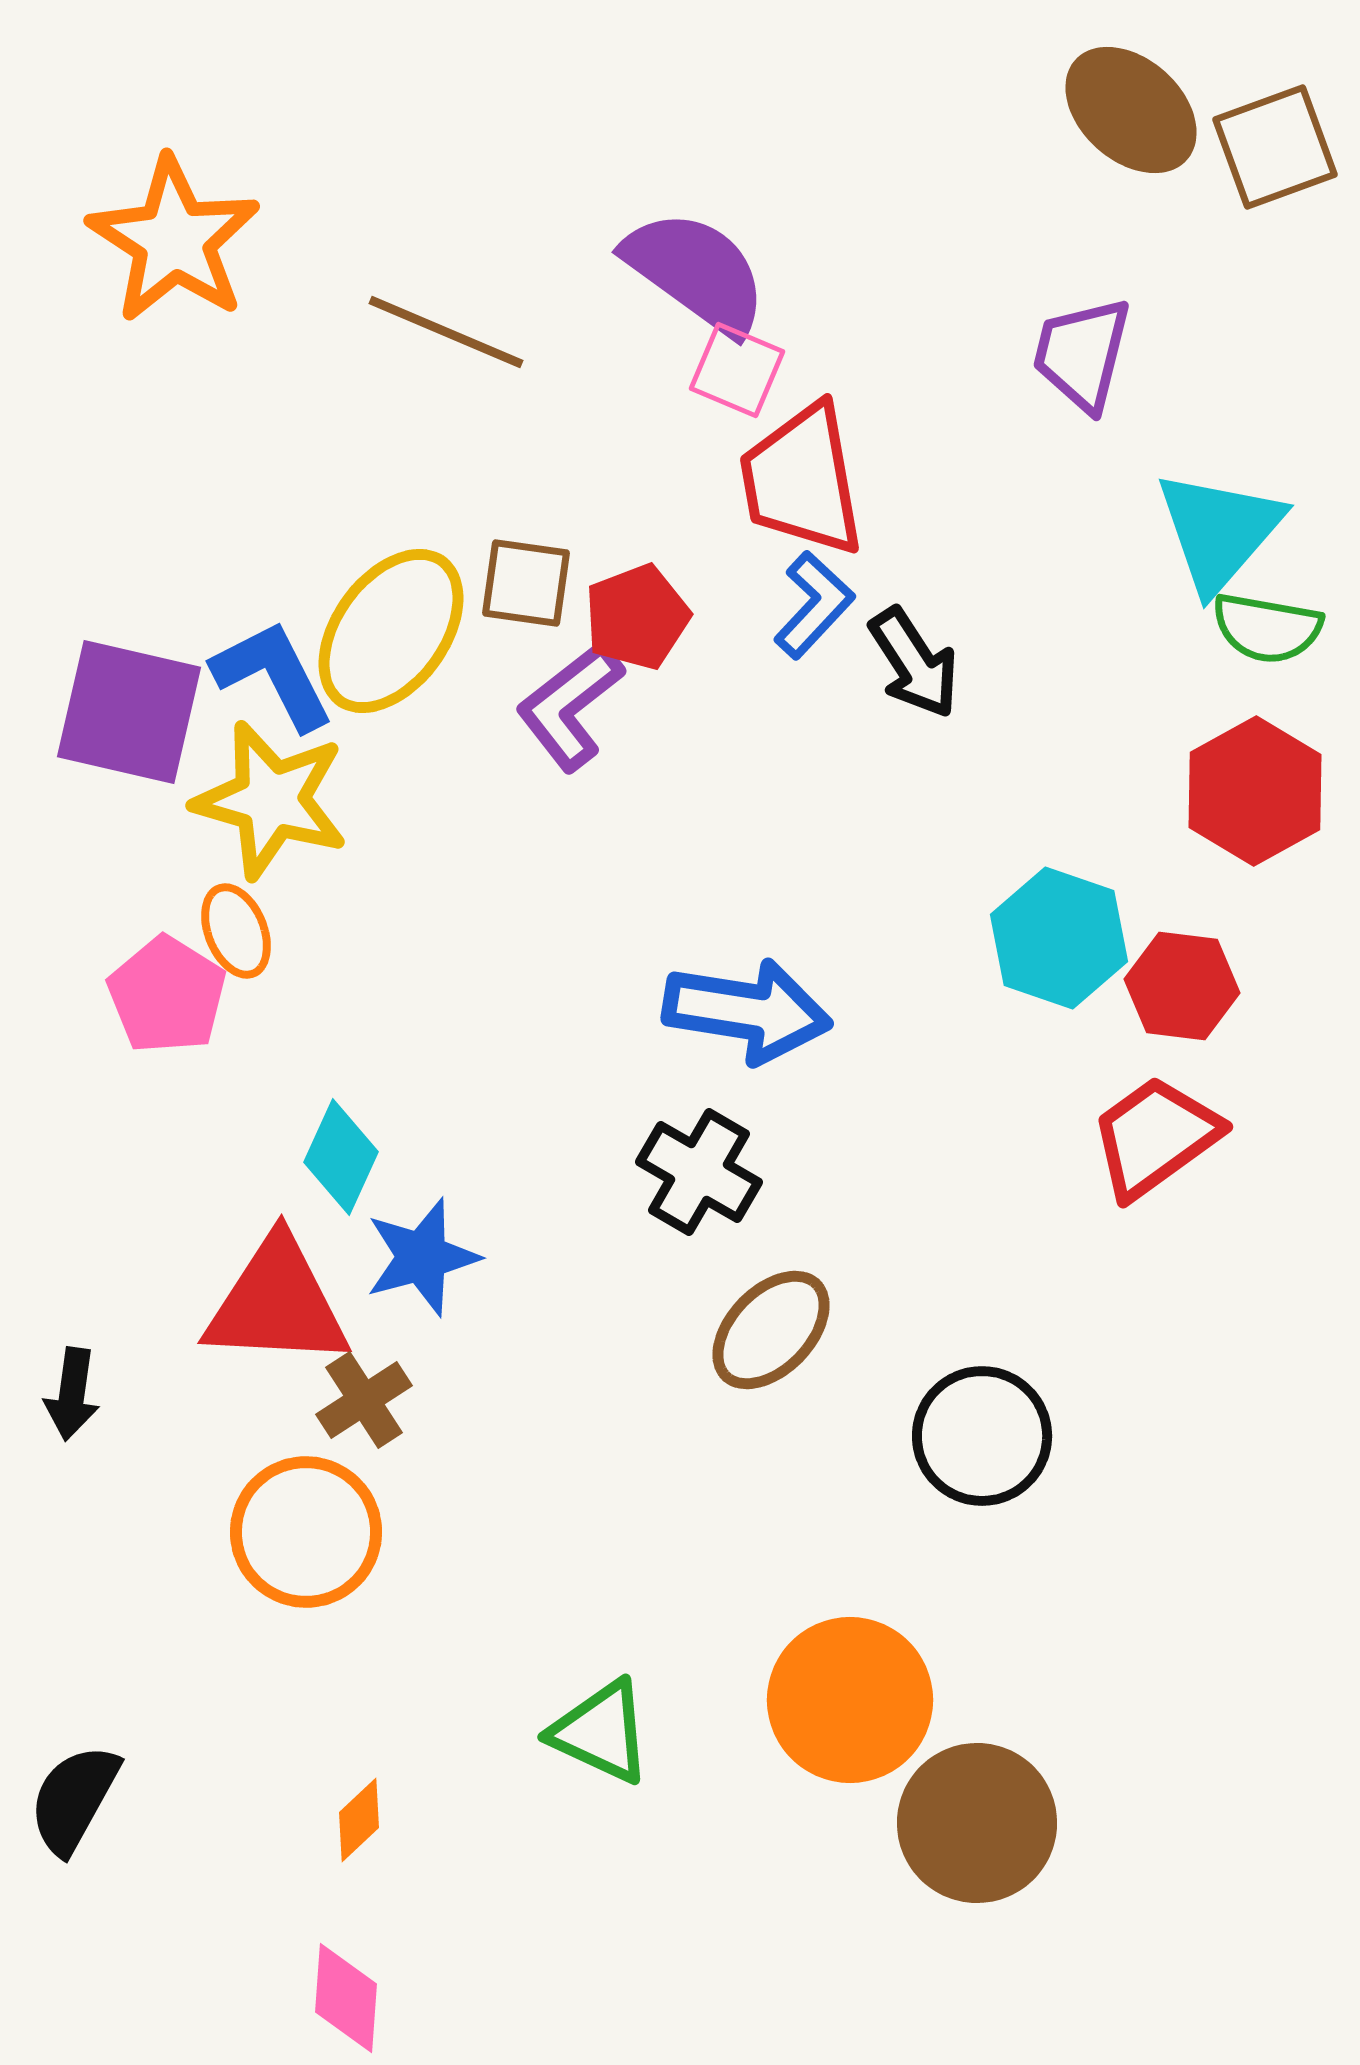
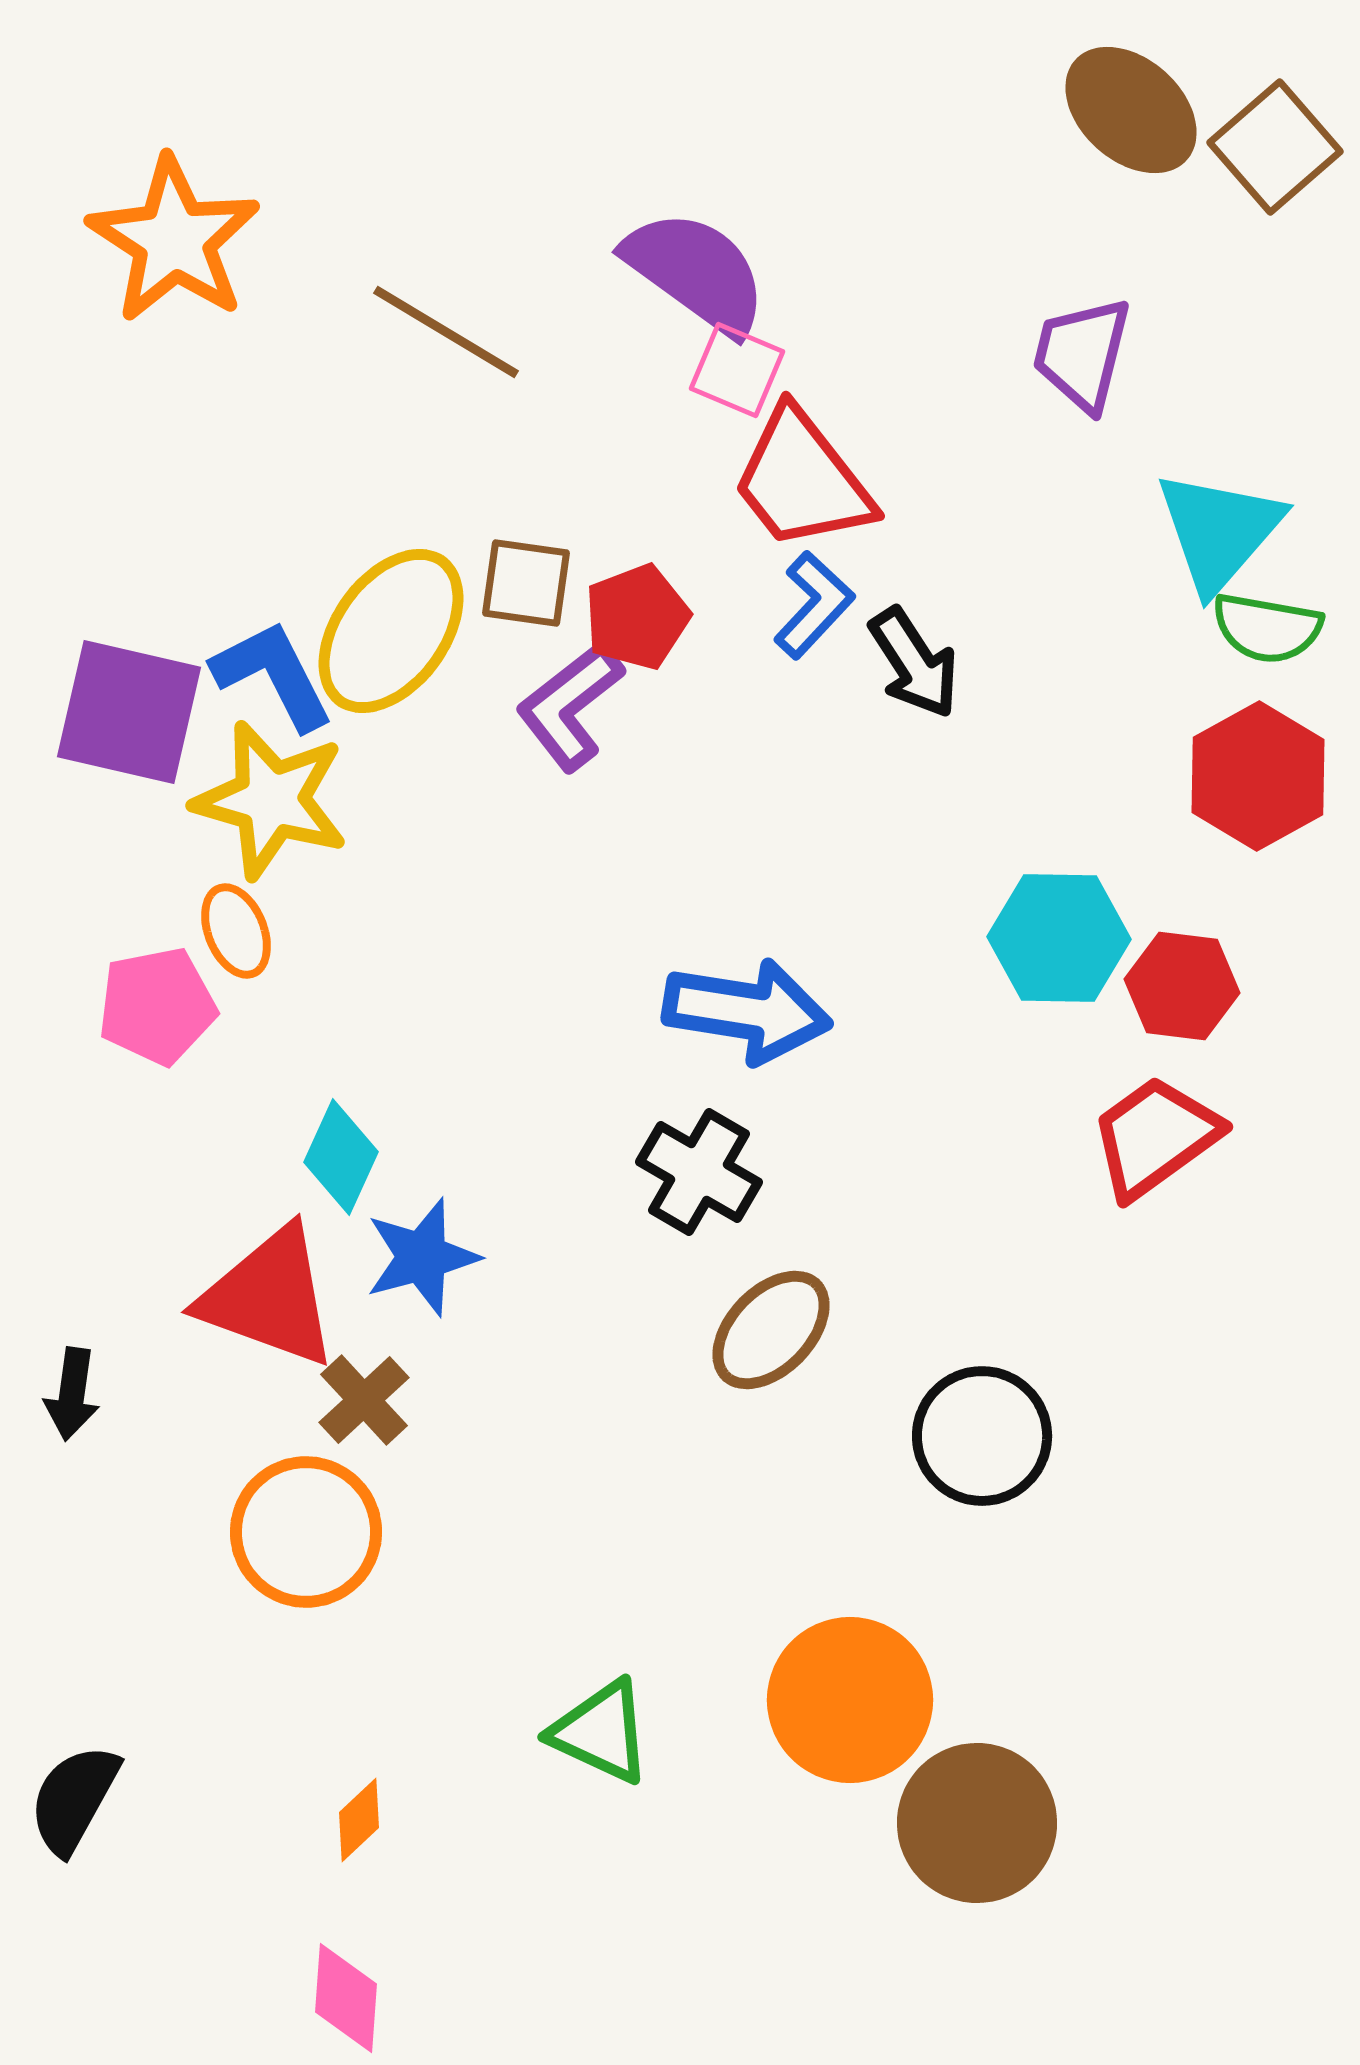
brown square at (1275, 147): rotated 21 degrees counterclockwise
brown line at (446, 332): rotated 8 degrees clockwise
red trapezoid at (802, 480): rotated 28 degrees counterclockwise
red hexagon at (1255, 791): moved 3 px right, 15 px up
cyan hexagon at (1059, 938): rotated 18 degrees counterclockwise
pink pentagon at (167, 995): moved 10 px left, 11 px down; rotated 29 degrees clockwise
red triangle at (277, 1303): moved 8 px left, 6 px up; rotated 17 degrees clockwise
brown cross at (364, 1400): rotated 10 degrees counterclockwise
